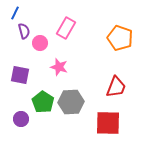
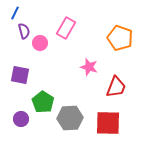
pink star: moved 30 px right
gray hexagon: moved 1 px left, 16 px down
